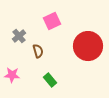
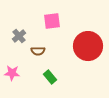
pink square: rotated 18 degrees clockwise
brown semicircle: rotated 104 degrees clockwise
pink star: moved 2 px up
green rectangle: moved 3 px up
